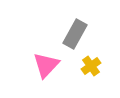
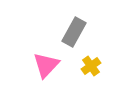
gray rectangle: moved 1 px left, 2 px up
